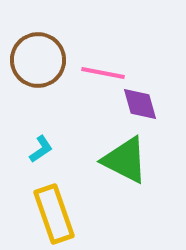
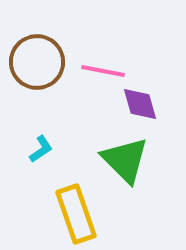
brown circle: moved 1 px left, 2 px down
pink line: moved 2 px up
green triangle: rotated 18 degrees clockwise
yellow rectangle: moved 22 px right
